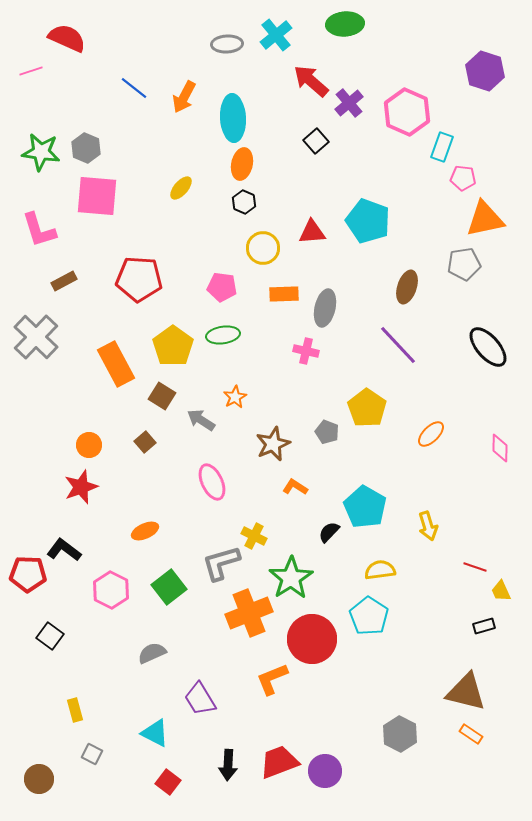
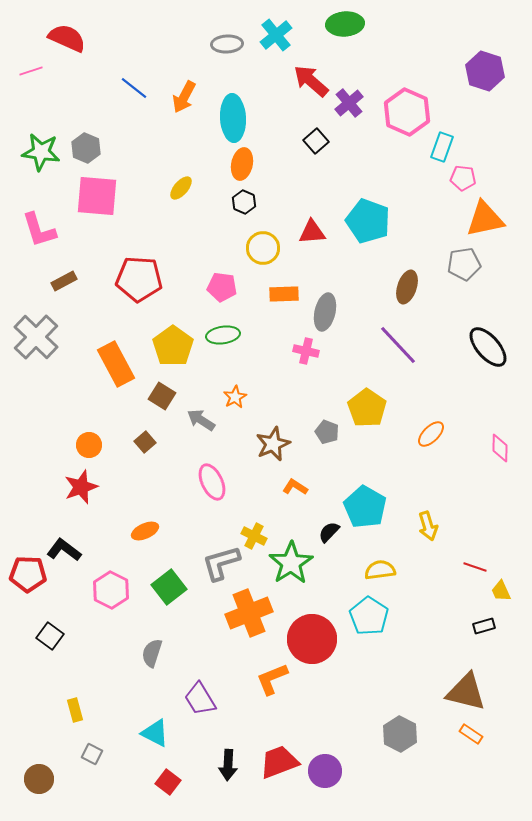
gray ellipse at (325, 308): moved 4 px down
green star at (291, 578): moved 15 px up
gray semicircle at (152, 653): rotated 48 degrees counterclockwise
